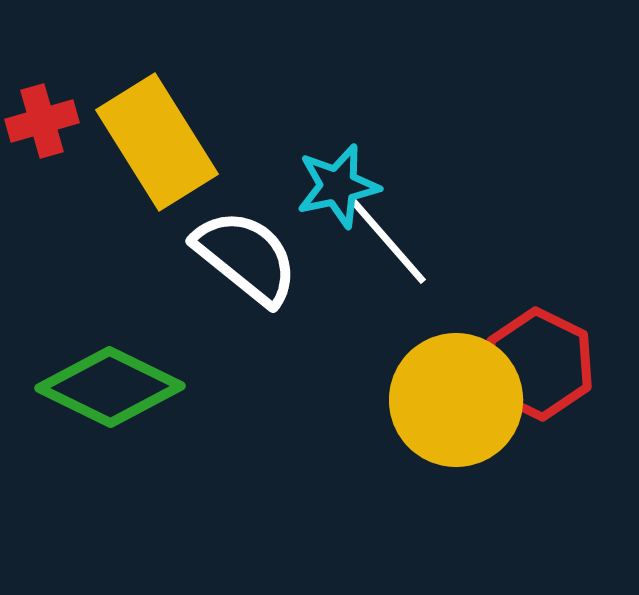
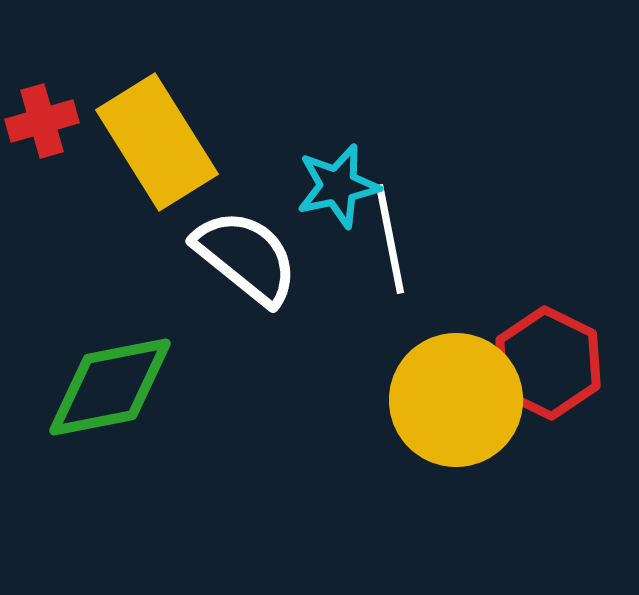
white line: moved 3 px right, 1 px up; rotated 30 degrees clockwise
red hexagon: moved 9 px right, 1 px up
green diamond: rotated 37 degrees counterclockwise
